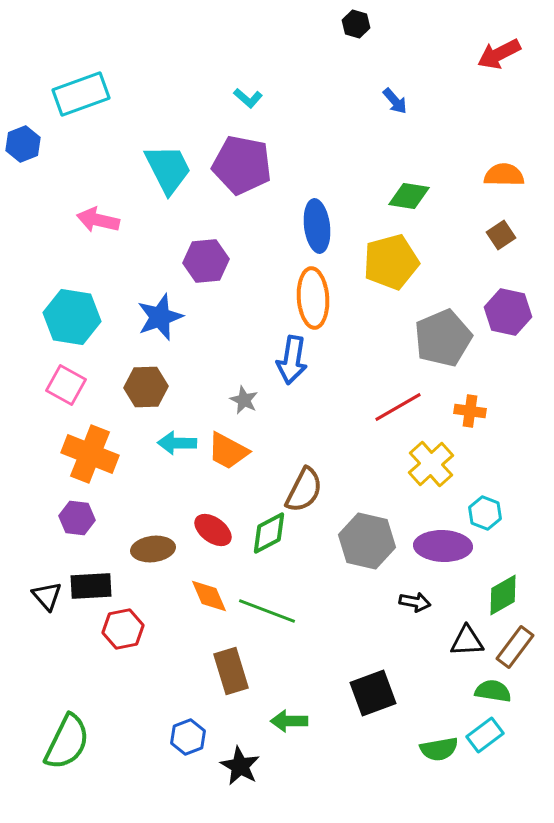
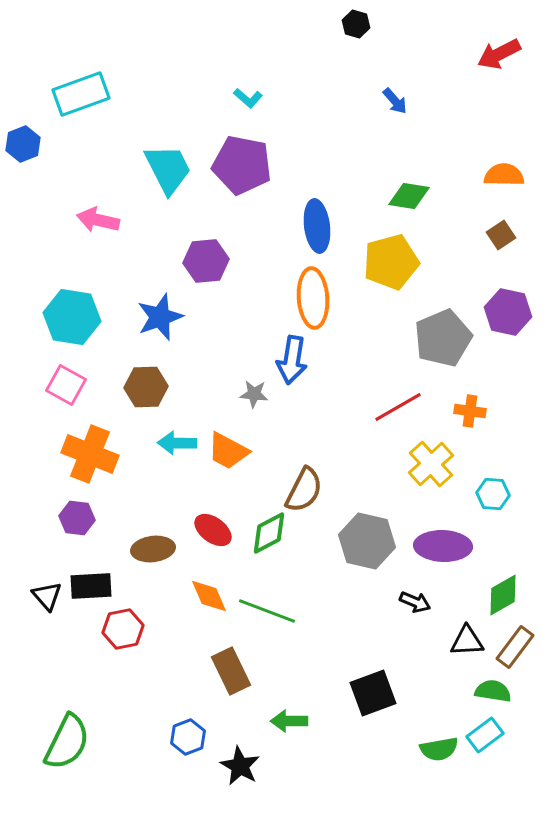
gray star at (244, 400): moved 10 px right, 6 px up; rotated 20 degrees counterclockwise
cyan hexagon at (485, 513): moved 8 px right, 19 px up; rotated 16 degrees counterclockwise
black arrow at (415, 602): rotated 12 degrees clockwise
brown rectangle at (231, 671): rotated 9 degrees counterclockwise
